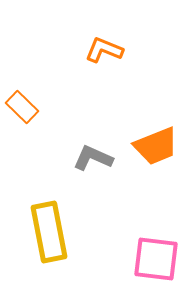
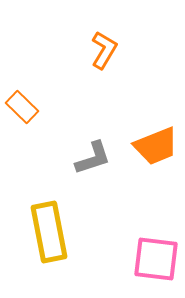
orange L-shape: rotated 99 degrees clockwise
gray L-shape: rotated 138 degrees clockwise
